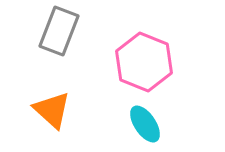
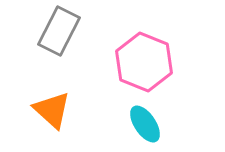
gray rectangle: rotated 6 degrees clockwise
